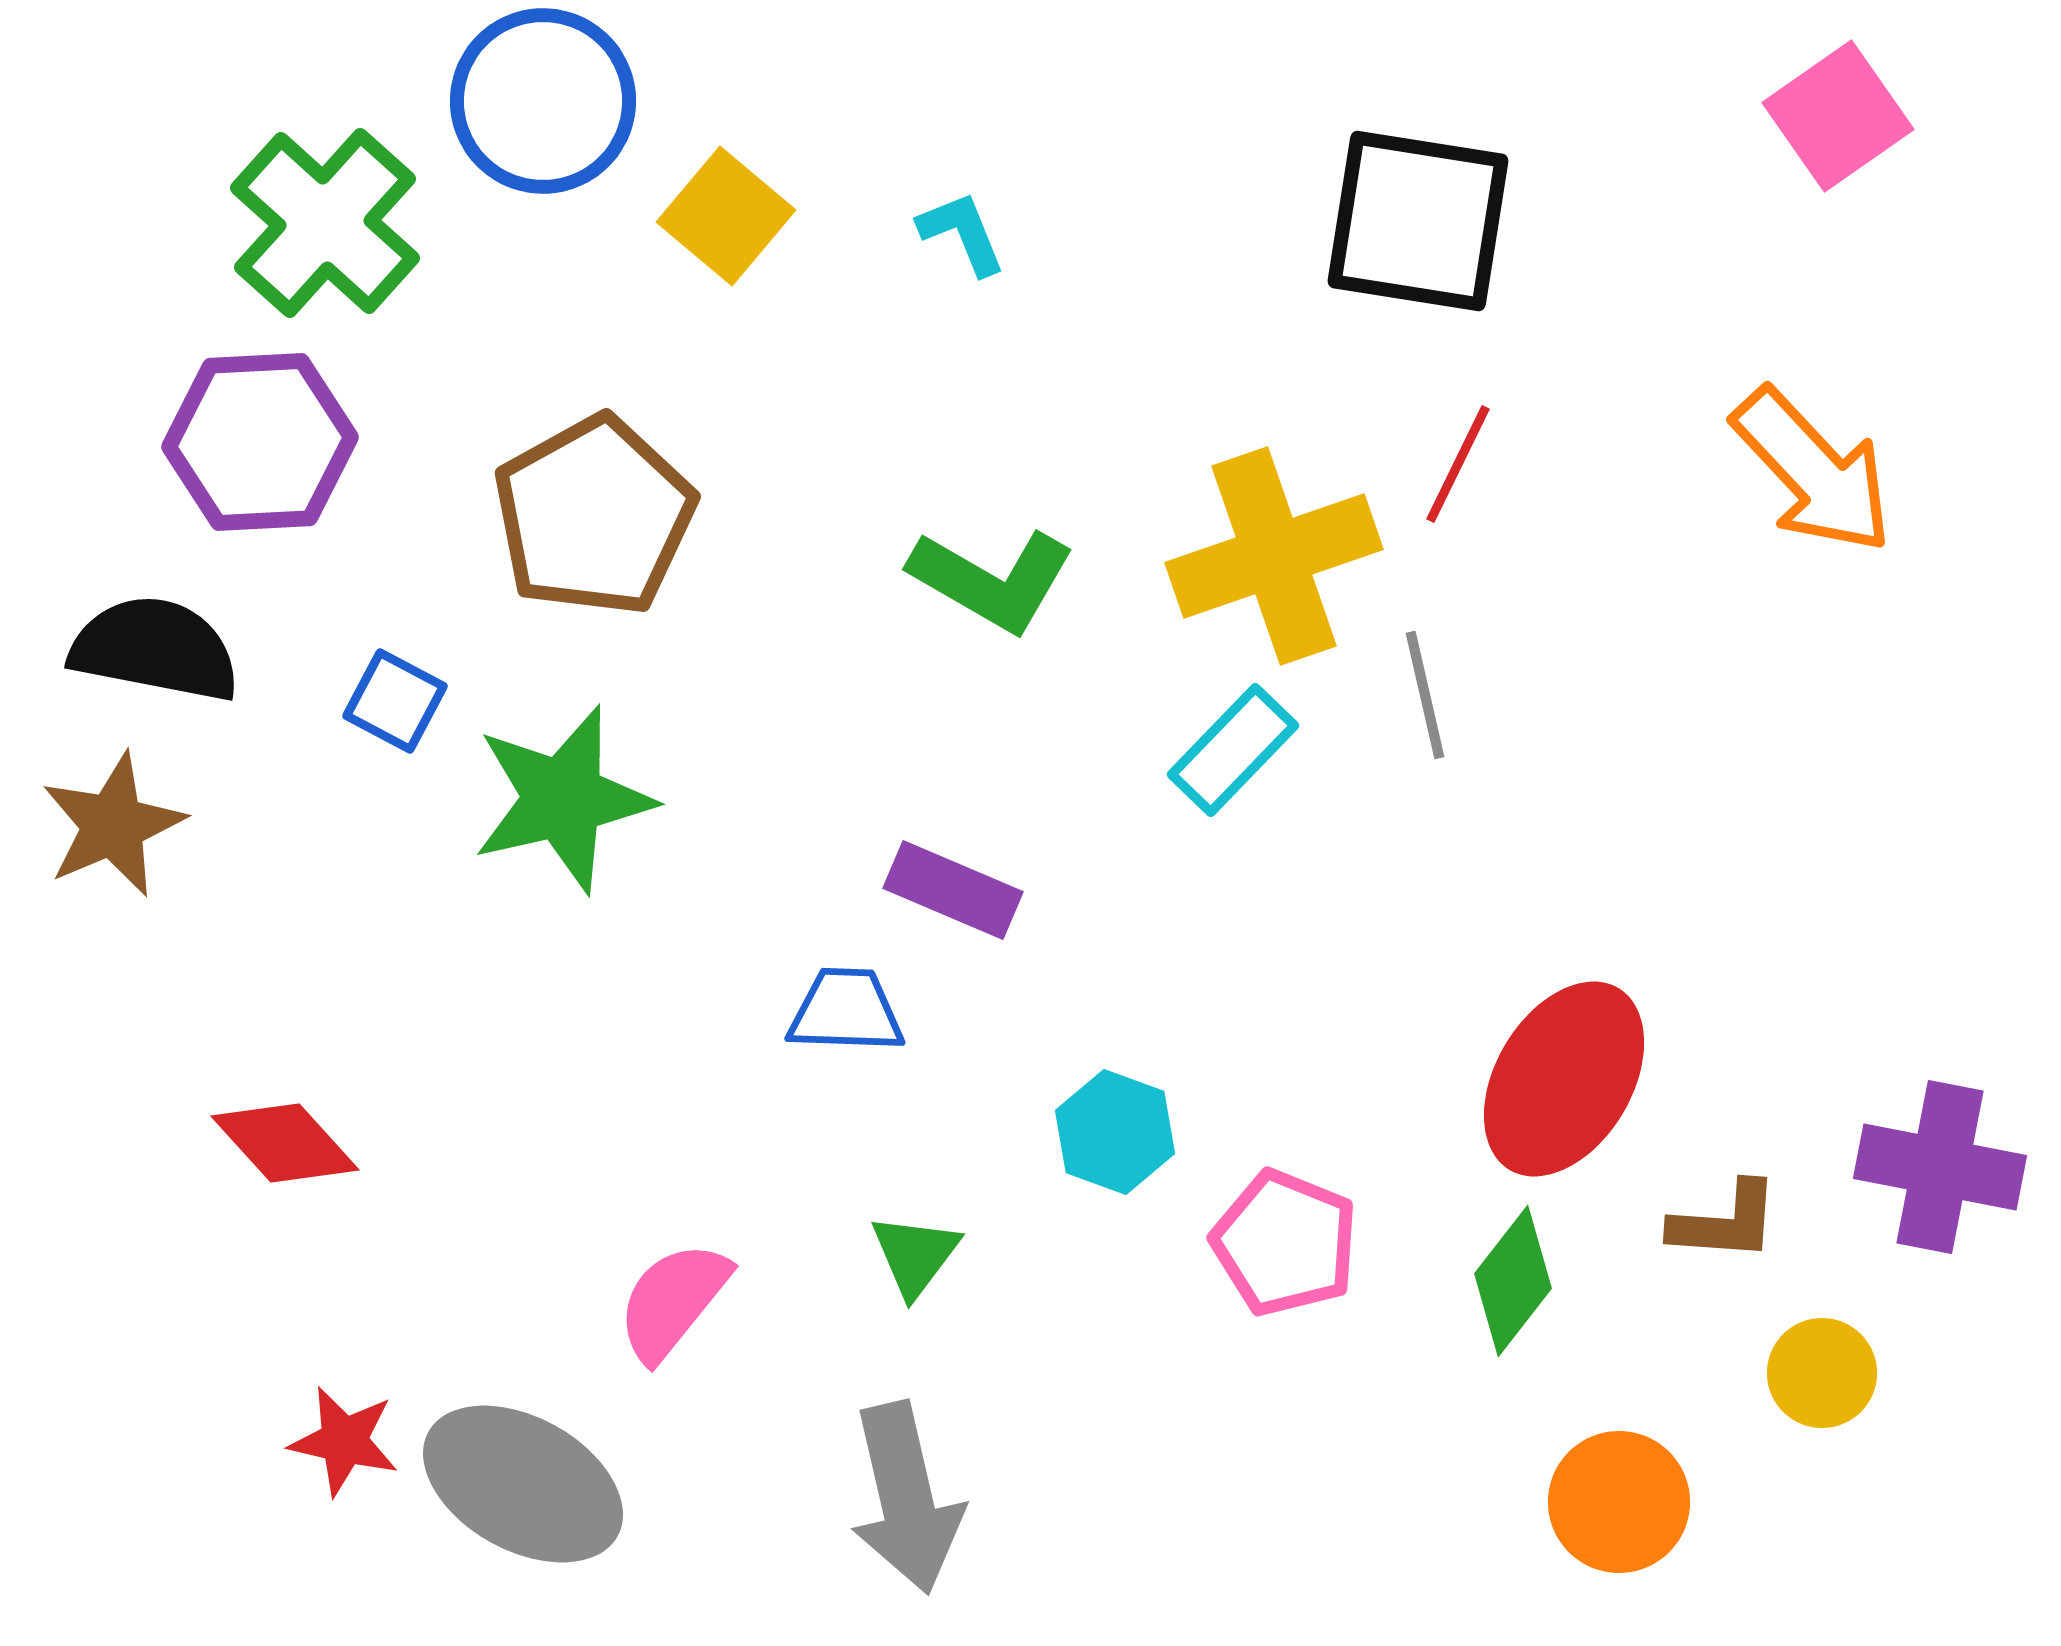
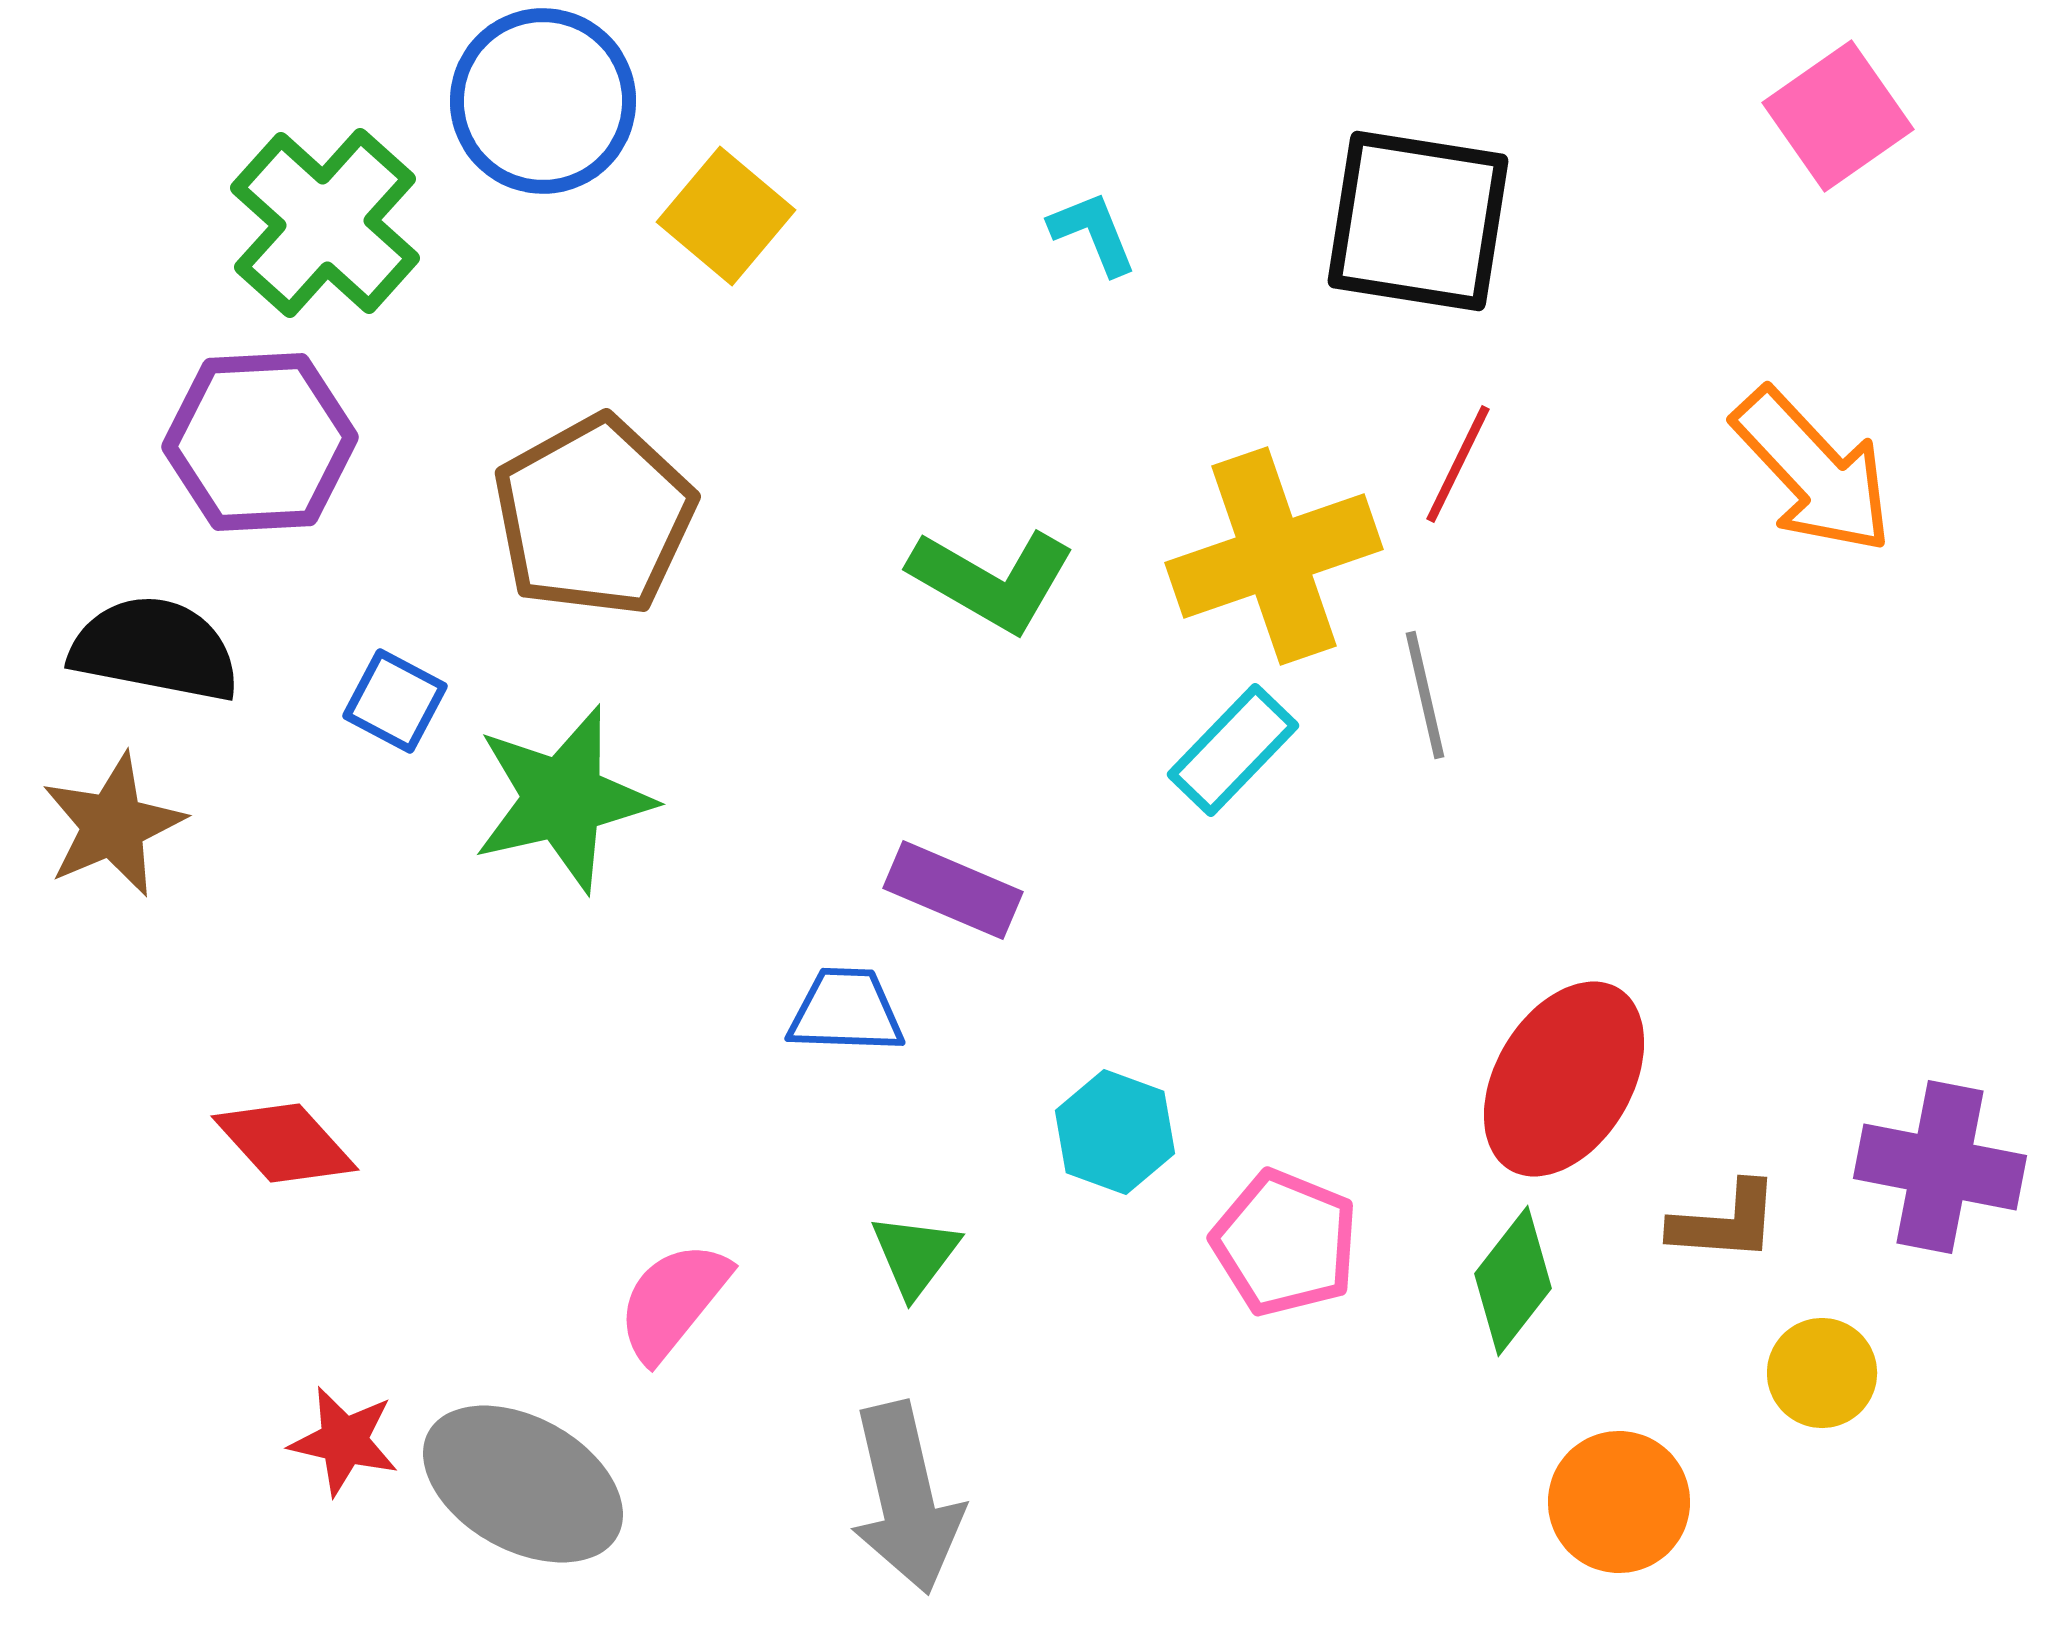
cyan L-shape: moved 131 px right
